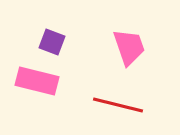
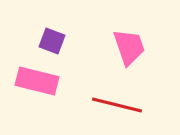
purple square: moved 1 px up
red line: moved 1 px left
